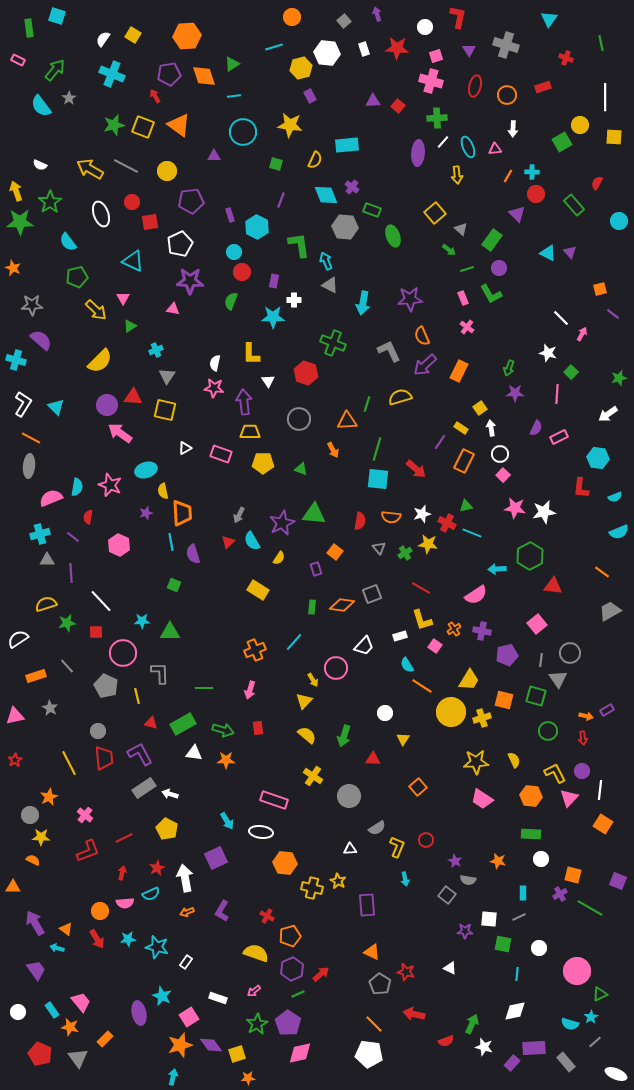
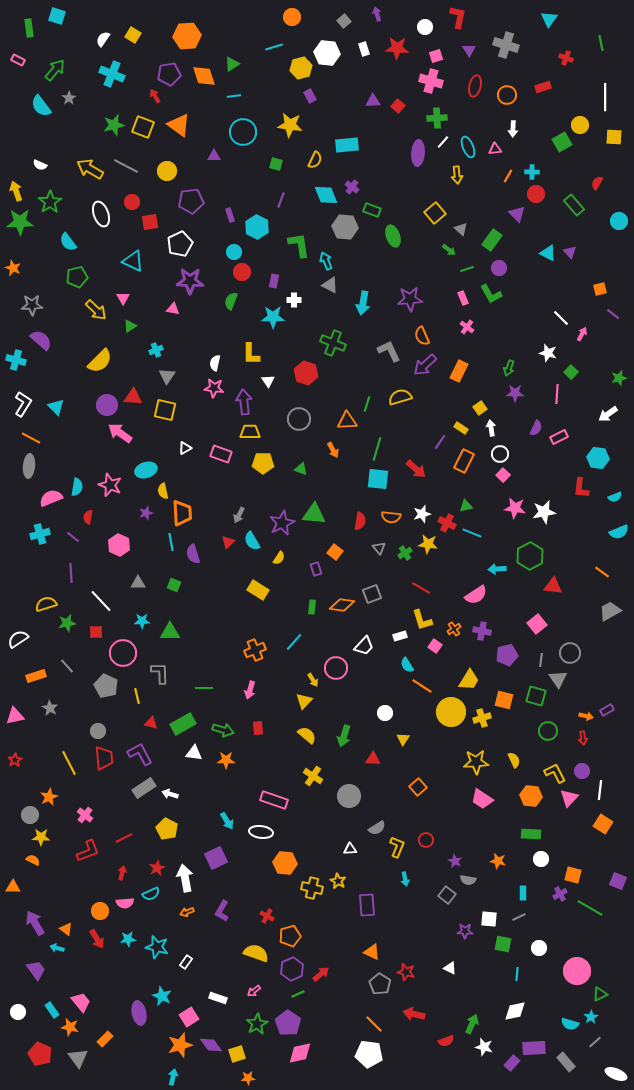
gray triangle at (47, 560): moved 91 px right, 23 px down
